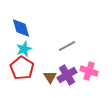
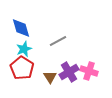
gray line: moved 9 px left, 5 px up
purple cross: moved 2 px right, 3 px up
